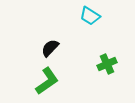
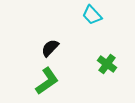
cyan trapezoid: moved 2 px right, 1 px up; rotated 15 degrees clockwise
green cross: rotated 30 degrees counterclockwise
